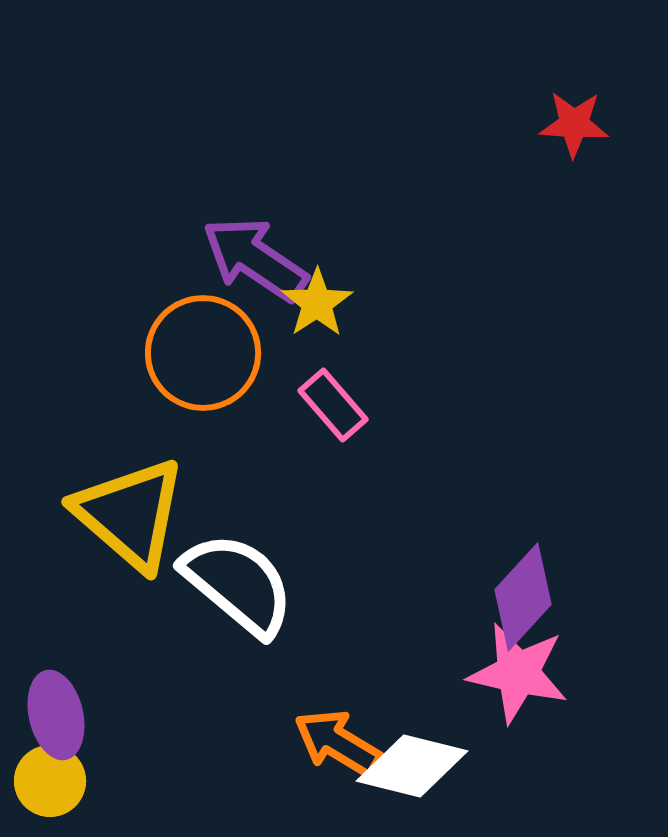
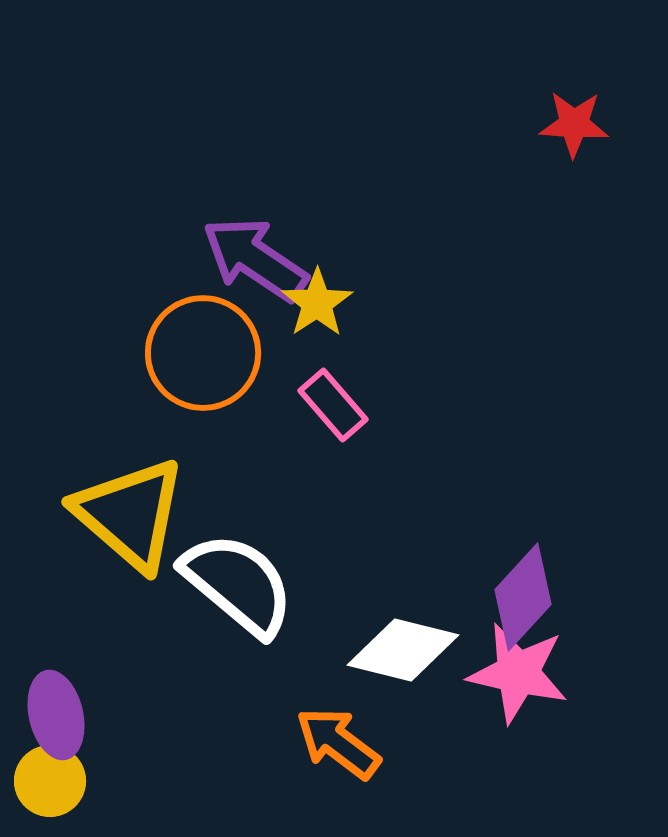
orange arrow: rotated 6 degrees clockwise
white diamond: moved 9 px left, 116 px up
